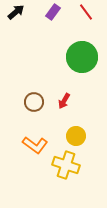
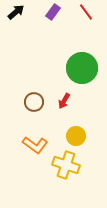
green circle: moved 11 px down
